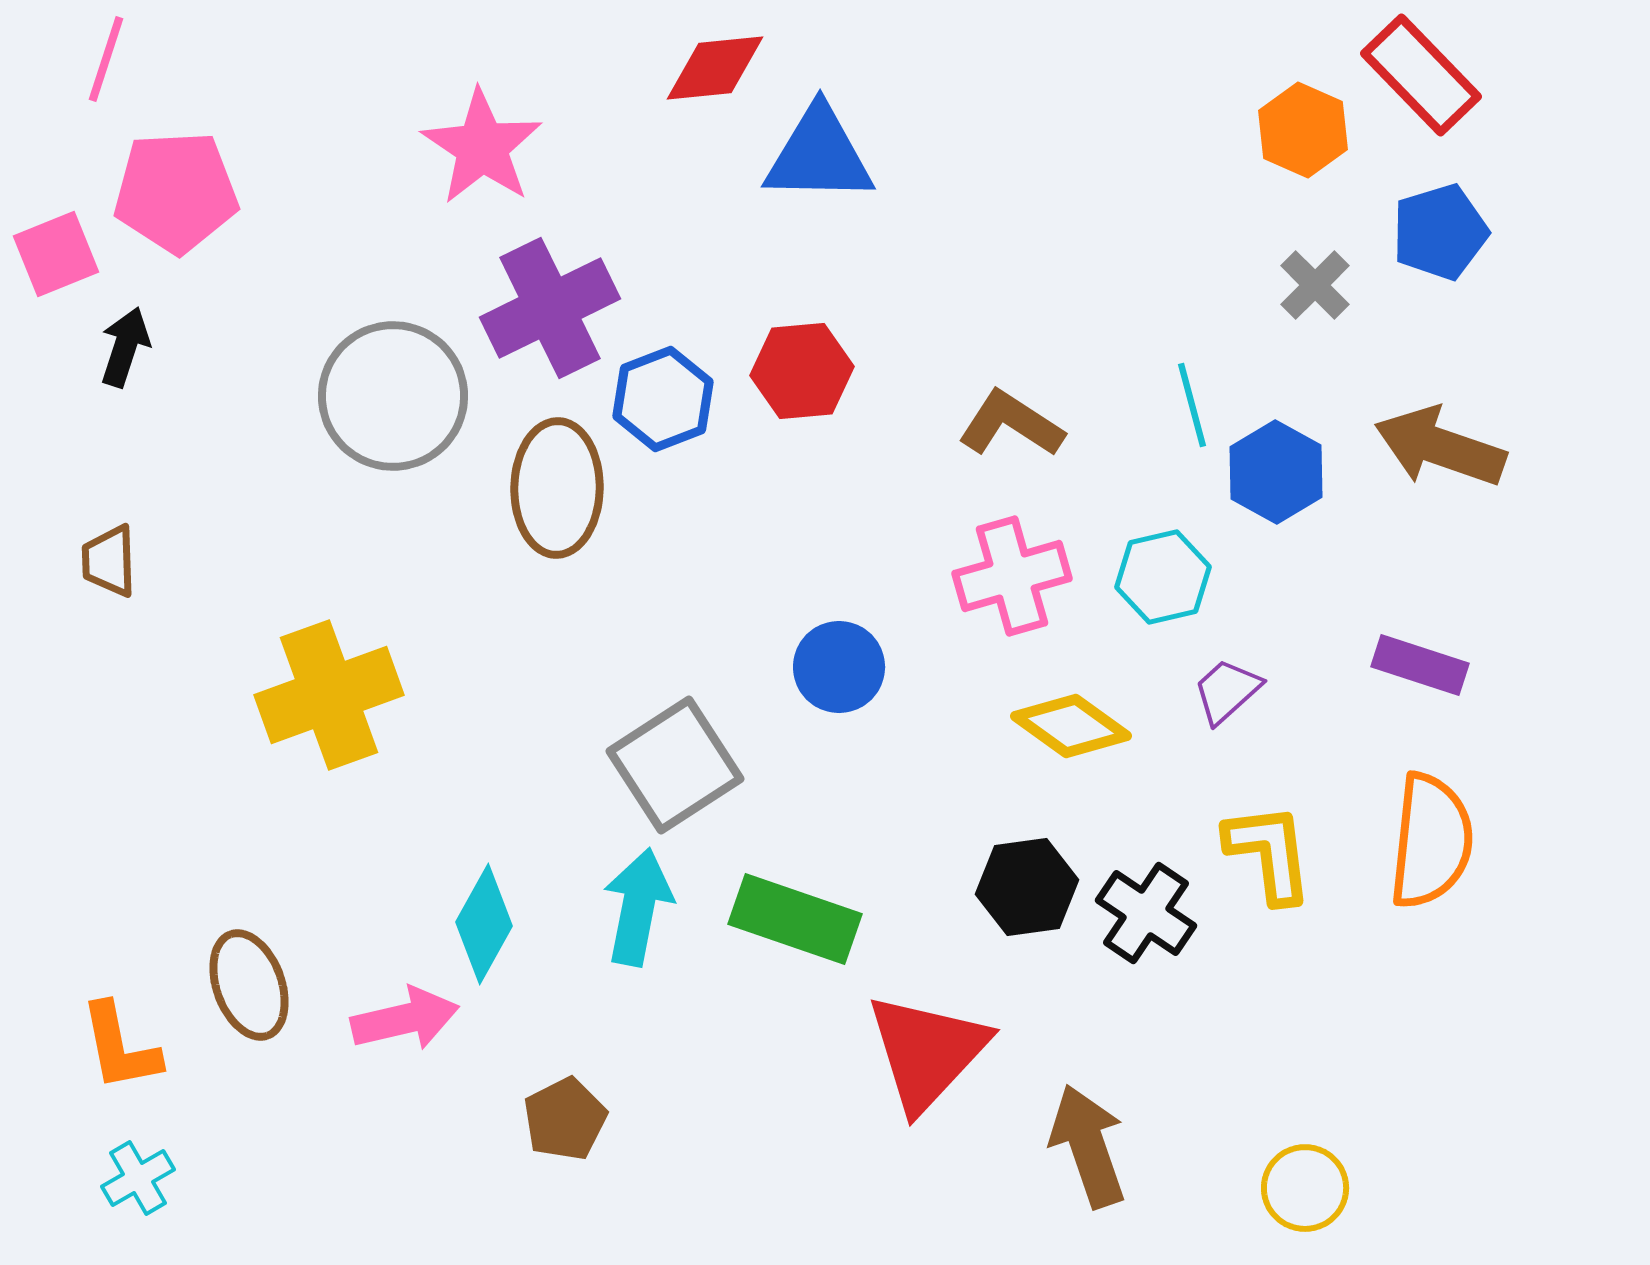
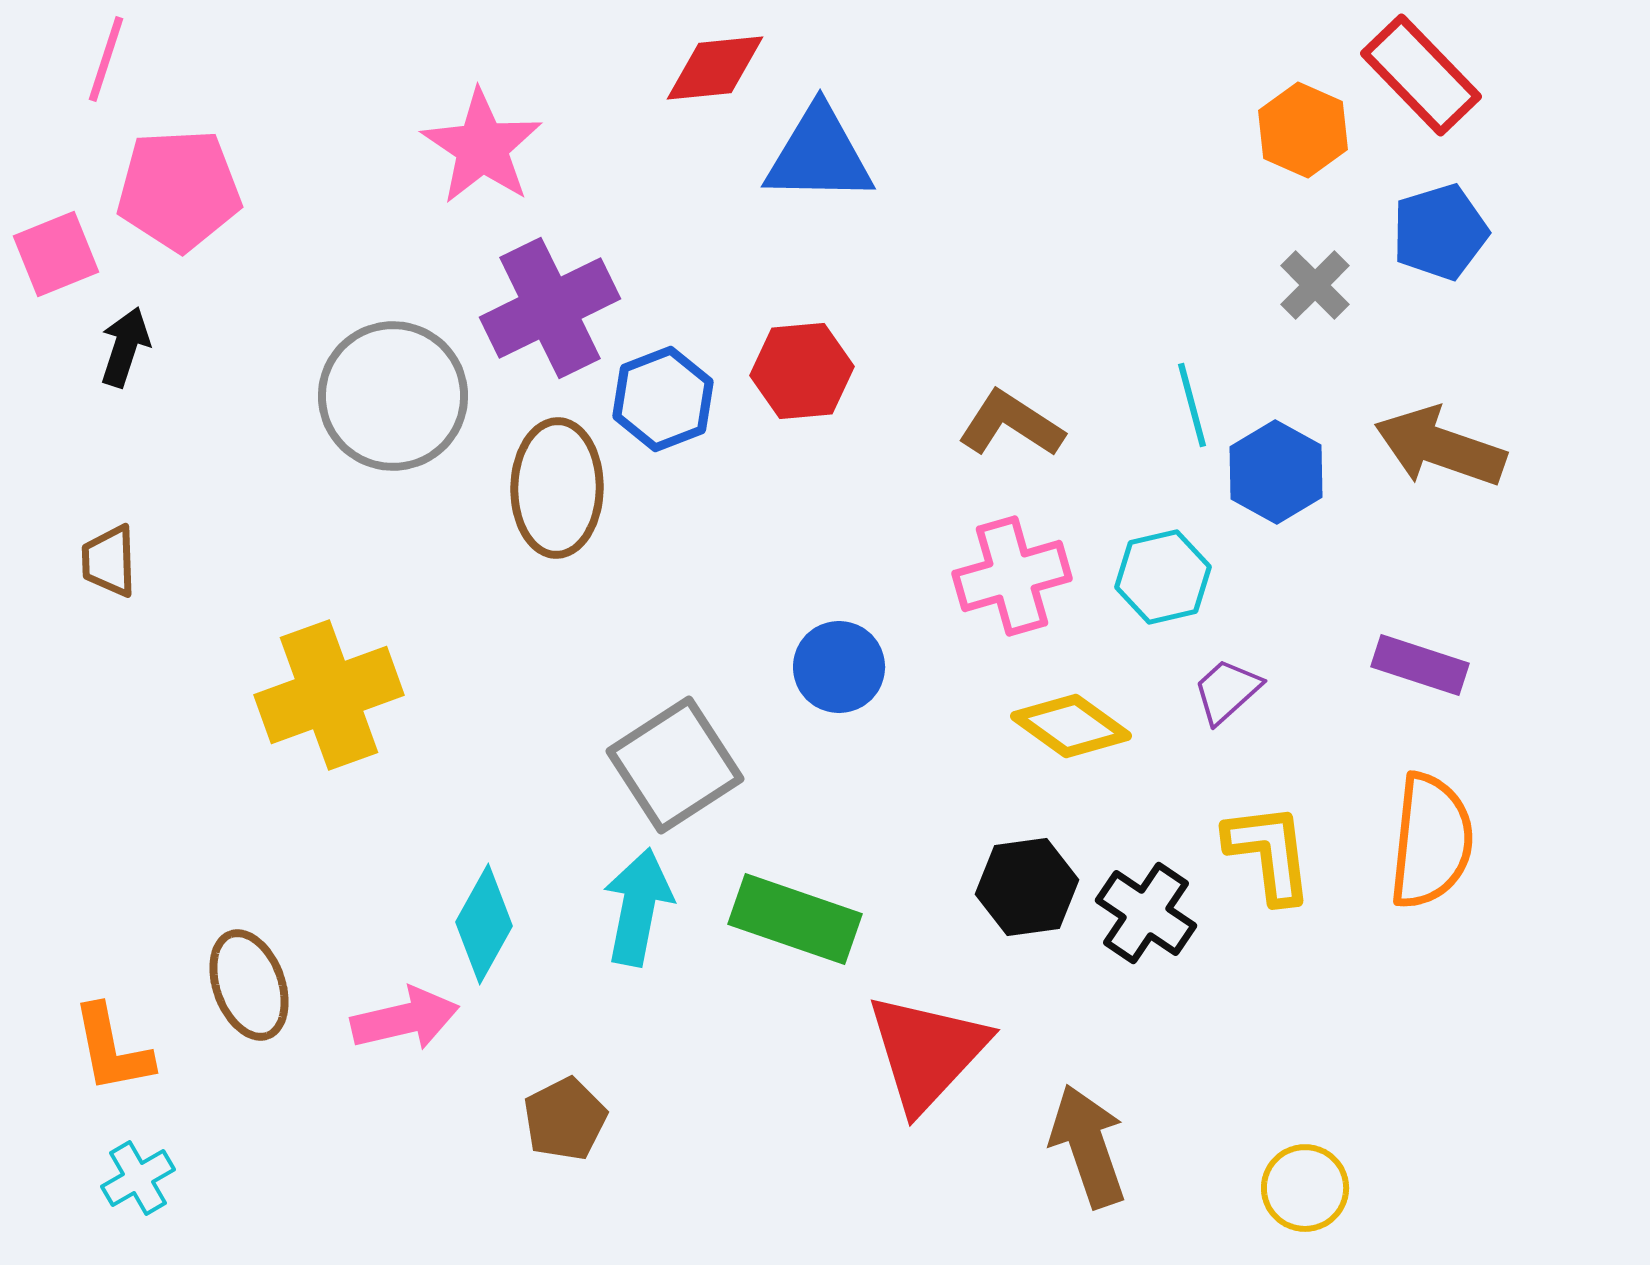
pink pentagon at (176, 192): moved 3 px right, 2 px up
orange L-shape at (120, 1047): moved 8 px left, 2 px down
